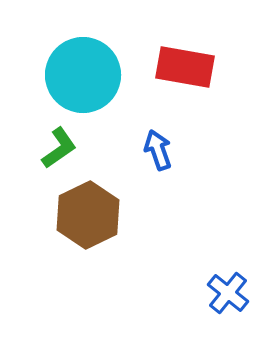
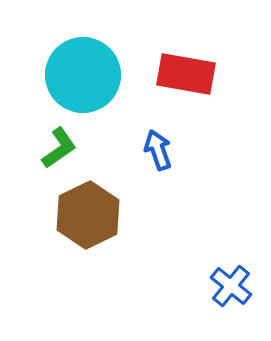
red rectangle: moved 1 px right, 7 px down
blue cross: moved 3 px right, 7 px up
